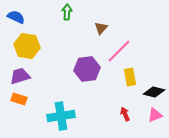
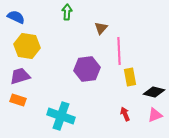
pink line: rotated 48 degrees counterclockwise
orange rectangle: moved 1 px left, 1 px down
cyan cross: rotated 28 degrees clockwise
